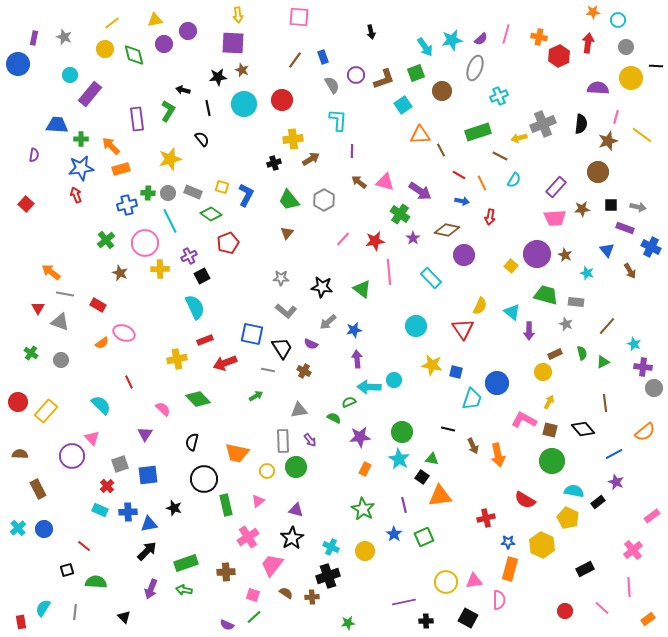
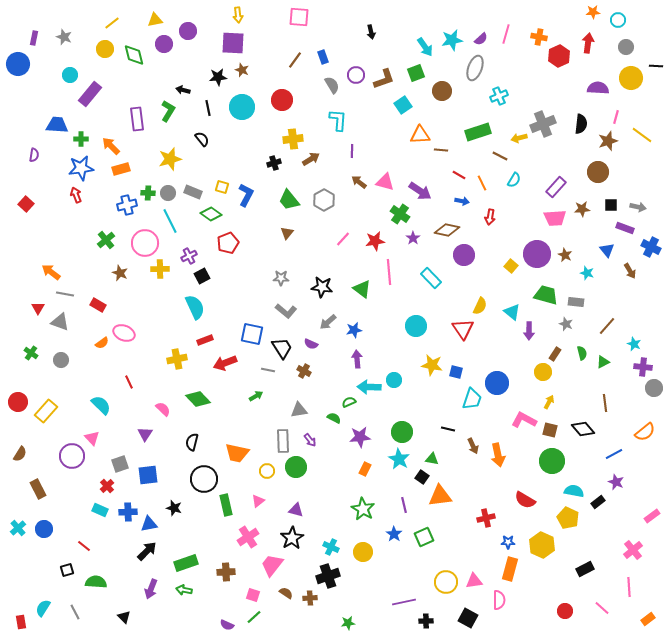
cyan circle at (244, 104): moved 2 px left, 3 px down
brown line at (441, 150): rotated 56 degrees counterclockwise
brown rectangle at (555, 354): rotated 32 degrees counterclockwise
brown semicircle at (20, 454): rotated 119 degrees clockwise
yellow circle at (365, 551): moved 2 px left, 1 px down
brown cross at (312, 597): moved 2 px left, 1 px down
gray line at (75, 612): rotated 35 degrees counterclockwise
